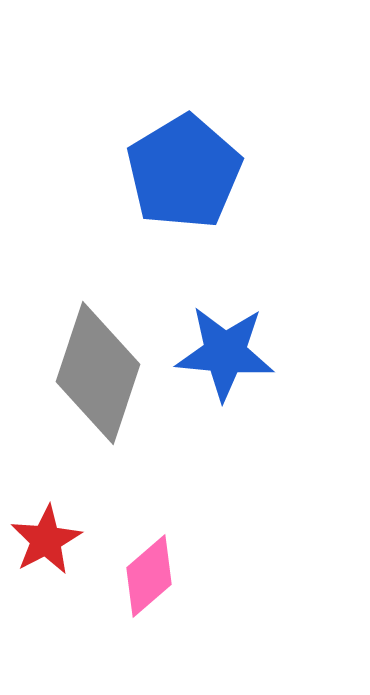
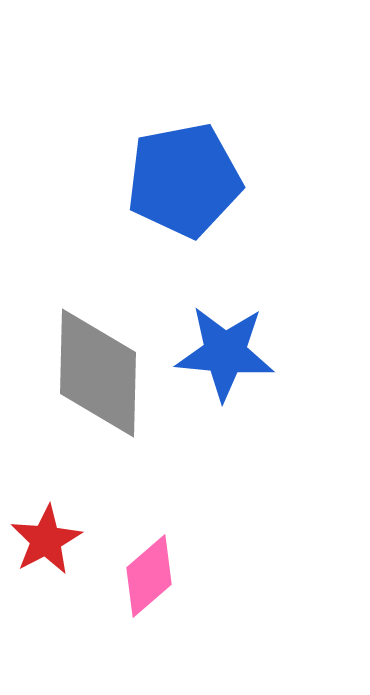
blue pentagon: moved 8 px down; rotated 20 degrees clockwise
gray diamond: rotated 17 degrees counterclockwise
